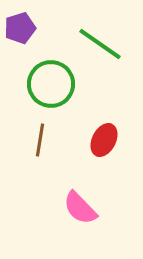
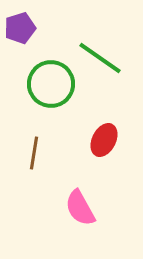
green line: moved 14 px down
brown line: moved 6 px left, 13 px down
pink semicircle: rotated 15 degrees clockwise
